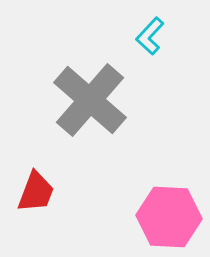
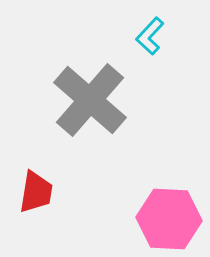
red trapezoid: rotated 12 degrees counterclockwise
pink hexagon: moved 2 px down
